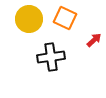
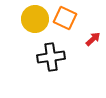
yellow circle: moved 6 px right
red arrow: moved 1 px left, 1 px up
